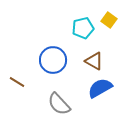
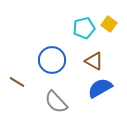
yellow square: moved 4 px down
cyan pentagon: moved 1 px right
blue circle: moved 1 px left
gray semicircle: moved 3 px left, 2 px up
